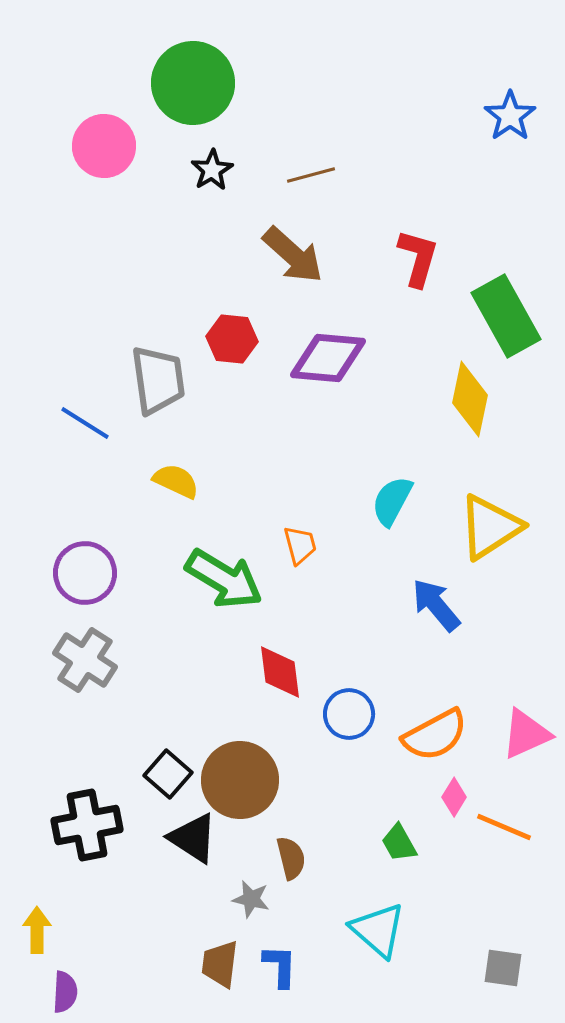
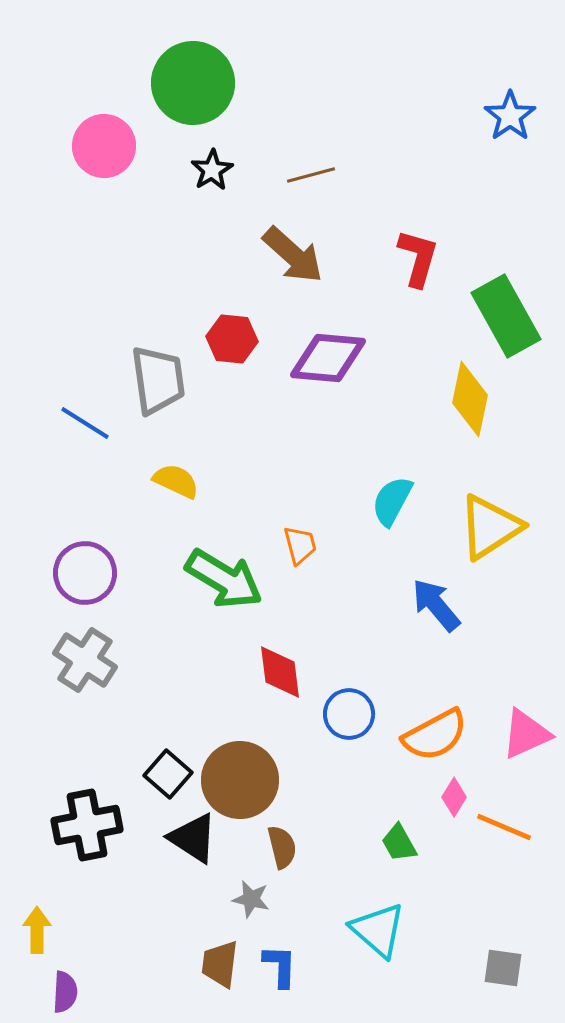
brown semicircle: moved 9 px left, 11 px up
